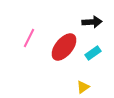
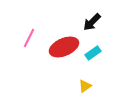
black arrow: rotated 138 degrees clockwise
red ellipse: rotated 28 degrees clockwise
yellow triangle: moved 2 px right, 1 px up
